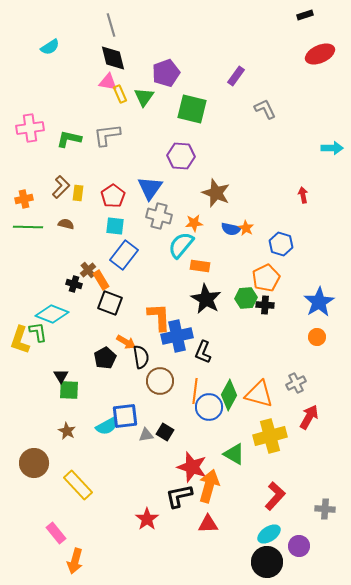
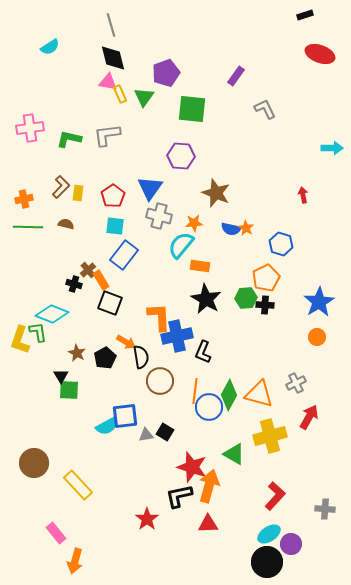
red ellipse at (320, 54): rotated 44 degrees clockwise
green square at (192, 109): rotated 8 degrees counterclockwise
brown star at (67, 431): moved 10 px right, 78 px up
purple circle at (299, 546): moved 8 px left, 2 px up
